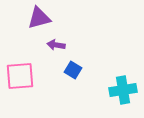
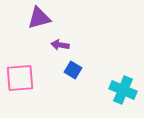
purple arrow: moved 4 px right
pink square: moved 2 px down
cyan cross: rotated 32 degrees clockwise
